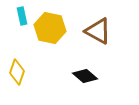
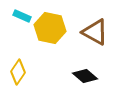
cyan rectangle: rotated 54 degrees counterclockwise
brown triangle: moved 3 px left, 1 px down
yellow diamond: moved 1 px right; rotated 15 degrees clockwise
